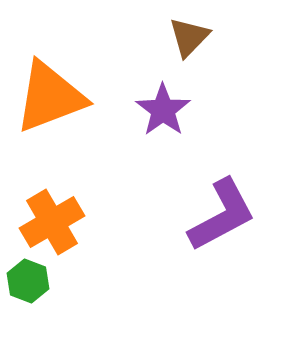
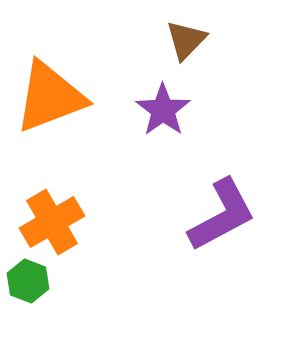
brown triangle: moved 3 px left, 3 px down
